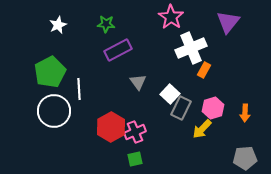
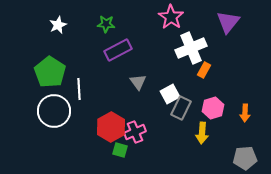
green pentagon: rotated 12 degrees counterclockwise
white square: rotated 18 degrees clockwise
yellow arrow: moved 4 px down; rotated 40 degrees counterclockwise
green square: moved 15 px left, 9 px up; rotated 28 degrees clockwise
